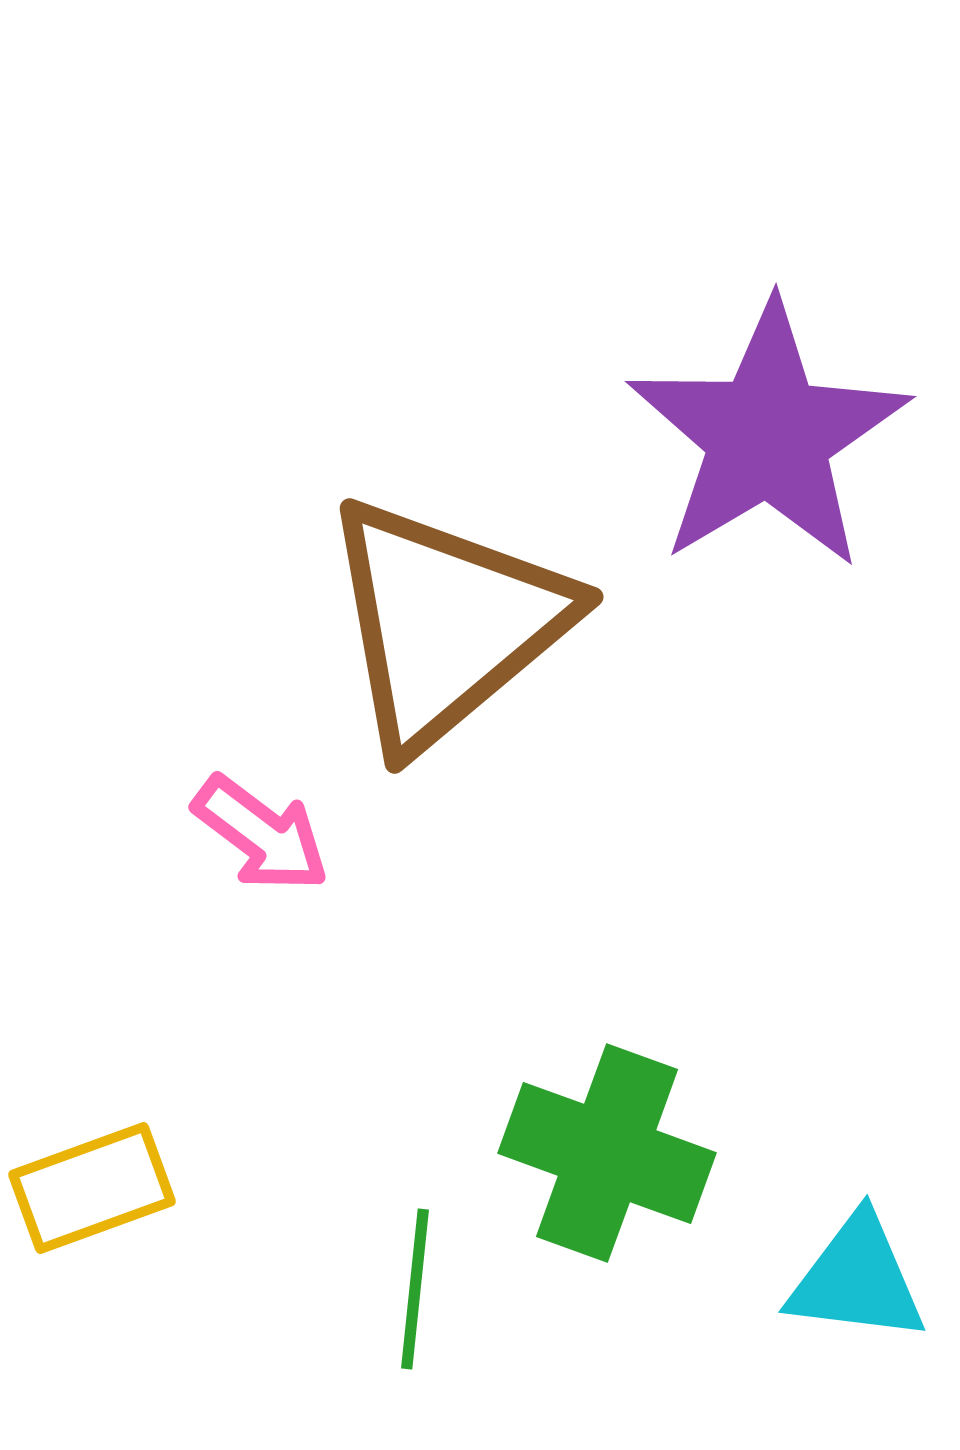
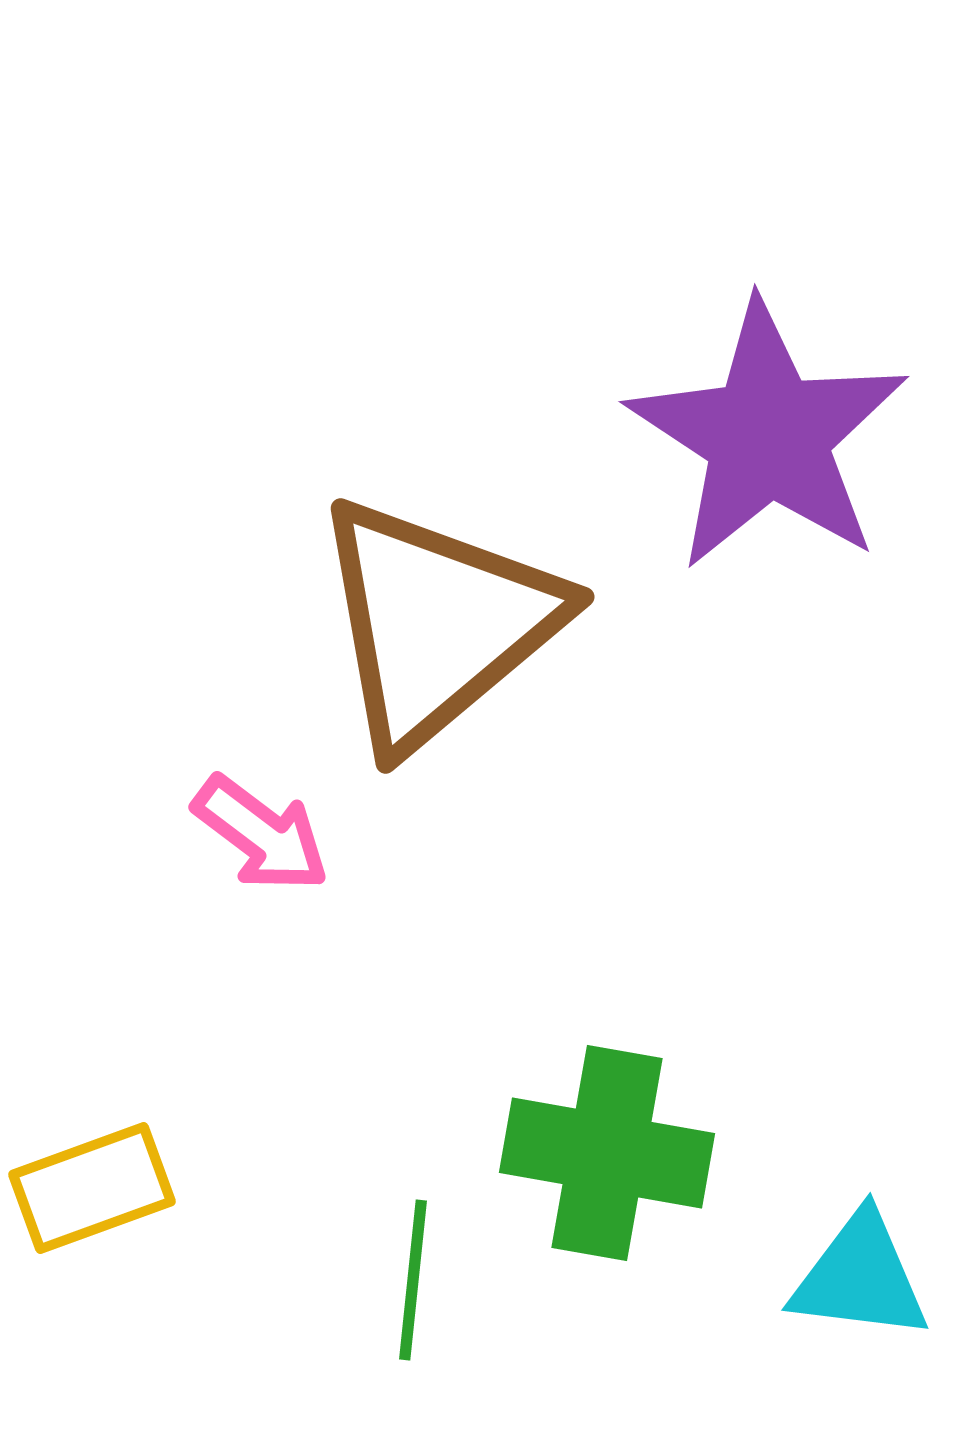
purple star: rotated 8 degrees counterclockwise
brown triangle: moved 9 px left
green cross: rotated 10 degrees counterclockwise
cyan triangle: moved 3 px right, 2 px up
green line: moved 2 px left, 9 px up
